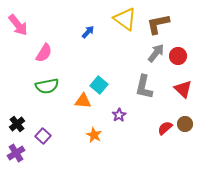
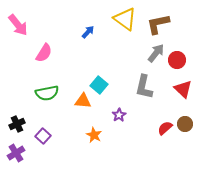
red circle: moved 1 px left, 4 px down
green semicircle: moved 7 px down
black cross: rotated 14 degrees clockwise
